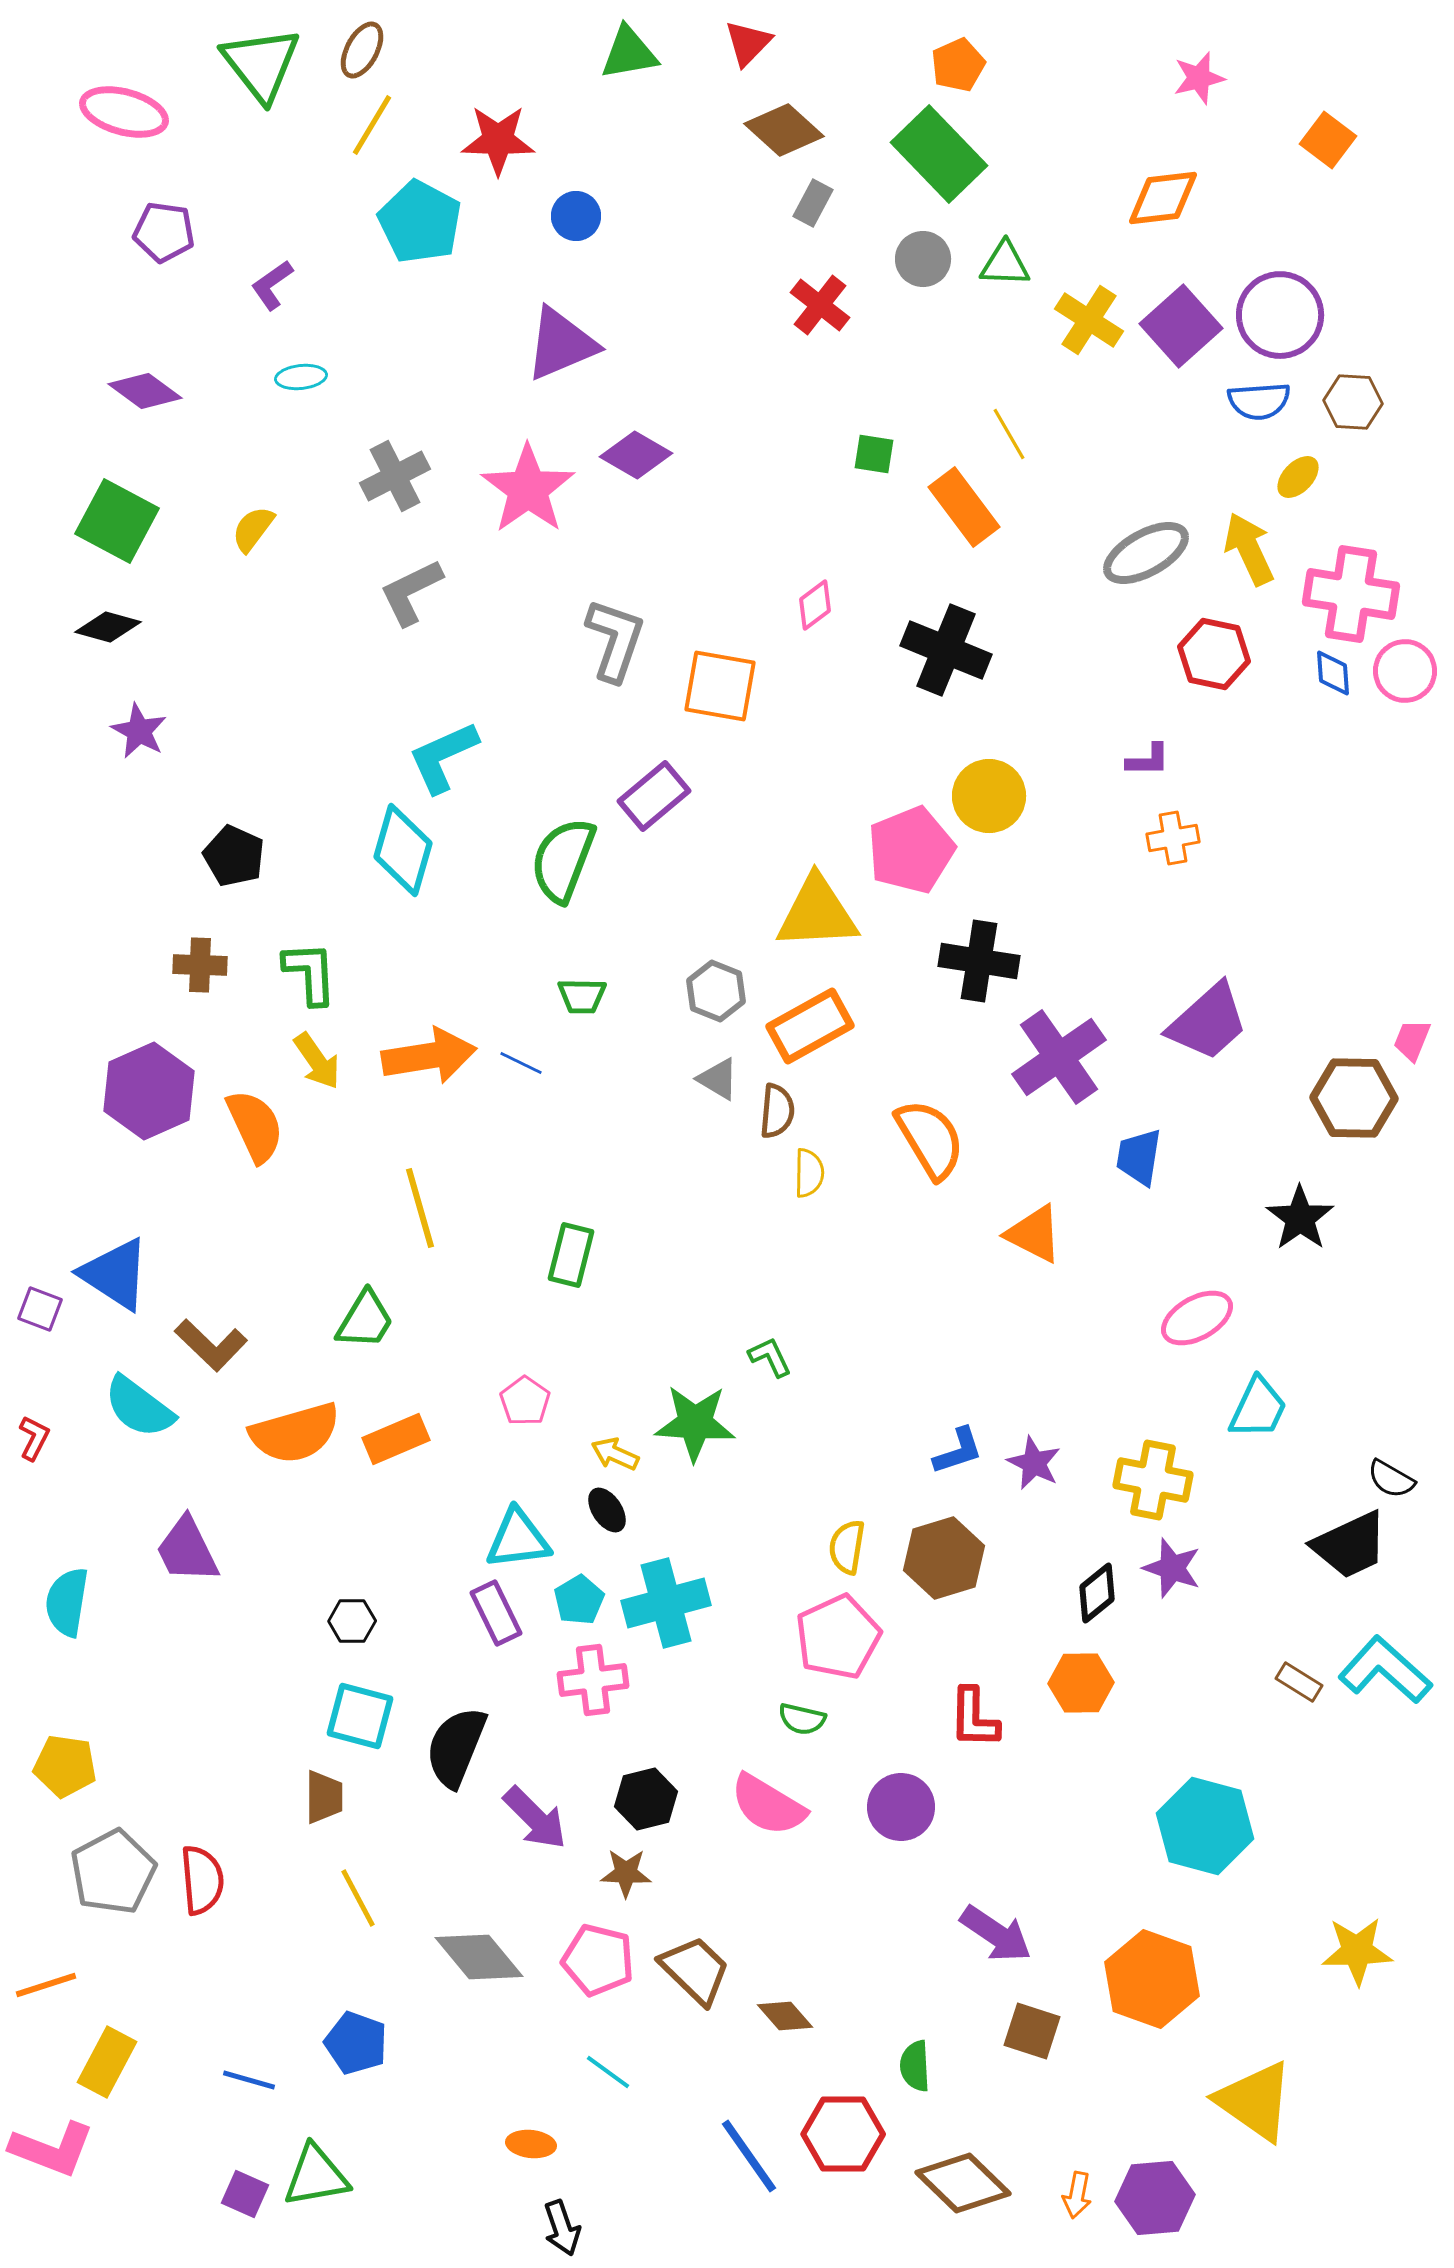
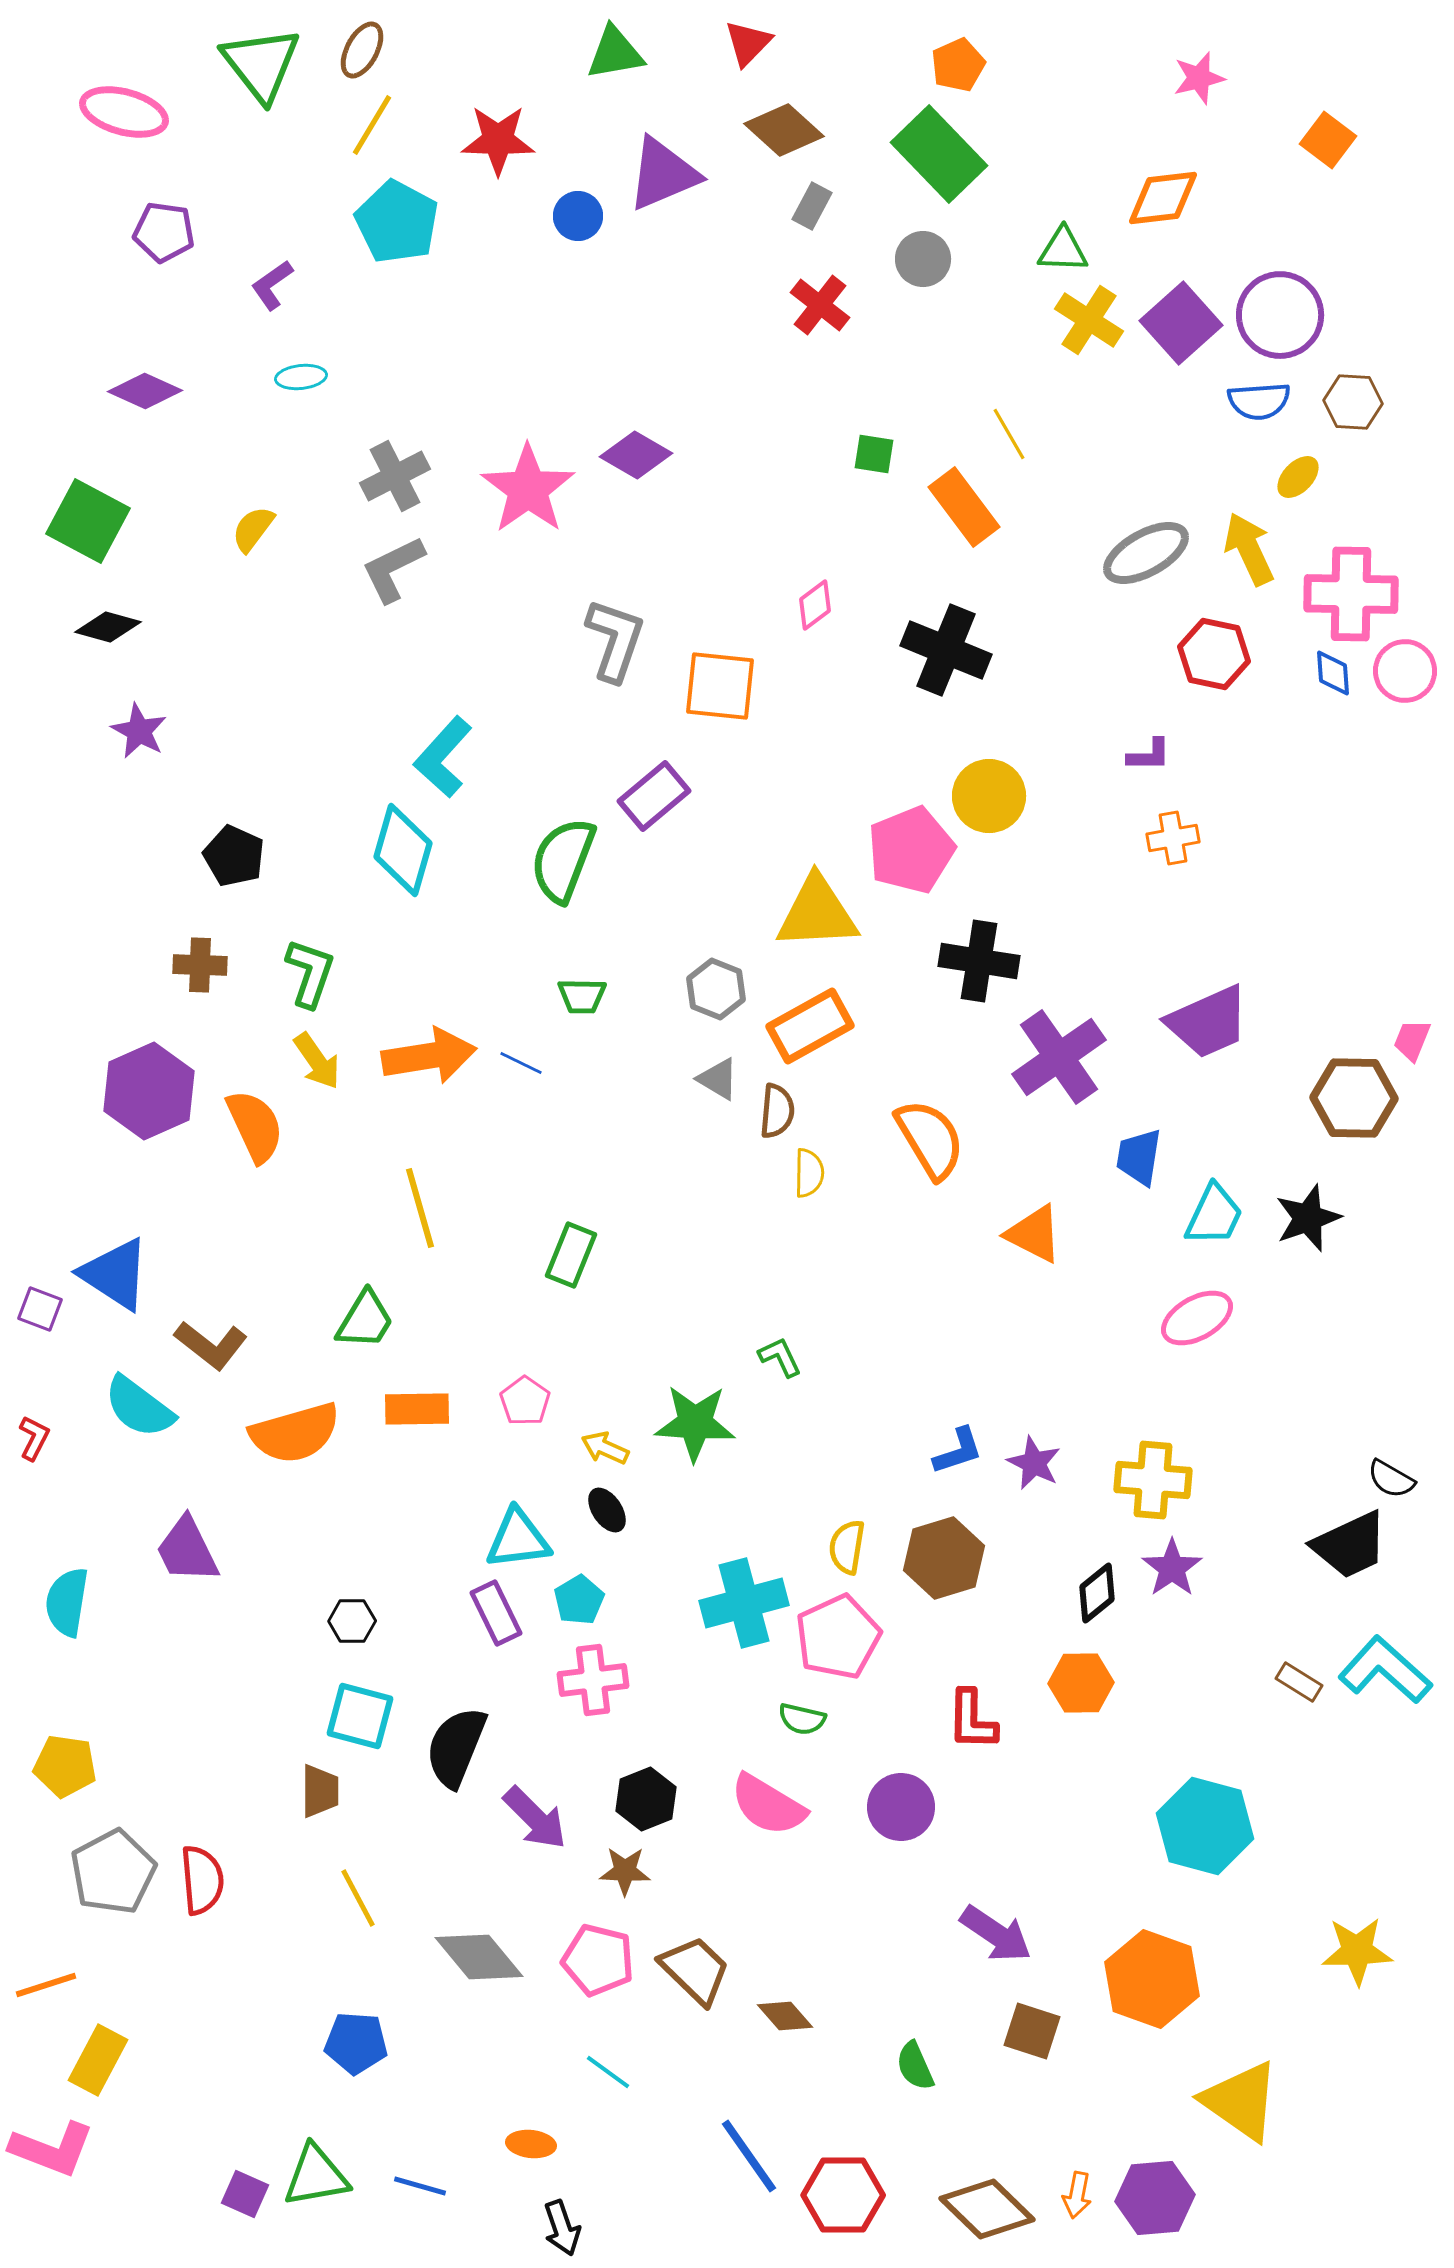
green triangle at (629, 53): moved 14 px left
gray rectangle at (813, 203): moved 1 px left, 3 px down
blue circle at (576, 216): moved 2 px right
cyan pentagon at (420, 222): moved 23 px left
green triangle at (1005, 264): moved 58 px right, 14 px up
purple square at (1181, 326): moved 3 px up
purple triangle at (561, 344): moved 102 px right, 170 px up
purple diamond at (145, 391): rotated 12 degrees counterclockwise
green square at (117, 521): moved 29 px left
gray L-shape at (411, 592): moved 18 px left, 23 px up
pink cross at (1351, 594): rotated 8 degrees counterclockwise
orange square at (720, 686): rotated 4 degrees counterclockwise
cyan L-shape at (443, 757): rotated 24 degrees counterclockwise
purple L-shape at (1148, 760): moved 1 px right, 5 px up
green L-shape at (310, 973): rotated 22 degrees clockwise
gray hexagon at (716, 991): moved 2 px up
purple trapezoid at (1208, 1022): rotated 18 degrees clockwise
black star at (1300, 1218): moved 8 px right; rotated 16 degrees clockwise
green rectangle at (571, 1255): rotated 8 degrees clockwise
brown L-shape at (211, 1345): rotated 6 degrees counterclockwise
green L-shape at (770, 1357): moved 10 px right
cyan trapezoid at (1258, 1408): moved 44 px left, 193 px up
orange rectangle at (396, 1439): moved 21 px right, 30 px up; rotated 22 degrees clockwise
yellow arrow at (615, 1454): moved 10 px left, 6 px up
yellow cross at (1153, 1480): rotated 6 degrees counterclockwise
purple star at (1172, 1568): rotated 18 degrees clockwise
cyan cross at (666, 1603): moved 78 px right
red L-shape at (974, 1718): moved 2 px left, 2 px down
brown trapezoid at (324, 1797): moved 4 px left, 6 px up
black hexagon at (646, 1799): rotated 8 degrees counterclockwise
brown star at (626, 1873): moved 1 px left, 2 px up
blue pentagon at (356, 2043): rotated 16 degrees counterclockwise
yellow rectangle at (107, 2062): moved 9 px left, 2 px up
green semicircle at (915, 2066): rotated 21 degrees counterclockwise
blue line at (249, 2080): moved 171 px right, 106 px down
yellow triangle at (1255, 2101): moved 14 px left
red hexagon at (843, 2134): moved 61 px down
brown diamond at (963, 2183): moved 24 px right, 26 px down
